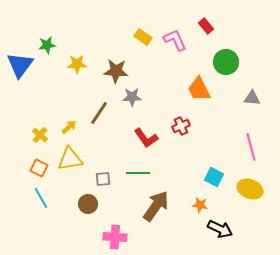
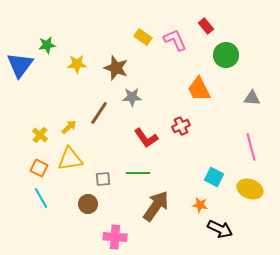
green circle: moved 7 px up
brown star: moved 3 px up; rotated 15 degrees clockwise
